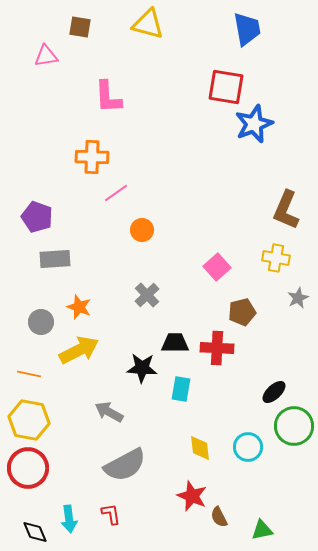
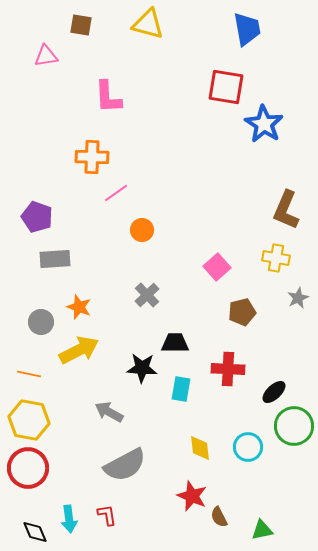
brown square: moved 1 px right, 2 px up
blue star: moved 10 px right; rotated 18 degrees counterclockwise
red cross: moved 11 px right, 21 px down
red L-shape: moved 4 px left, 1 px down
